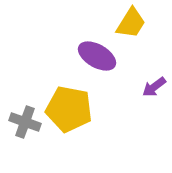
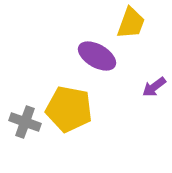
yellow trapezoid: rotated 12 degrees counterclockwise
